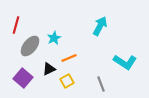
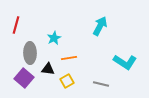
gray ellipse: moved 7 px down; rotated 40 degrees counterclockwise
orange line: rotated 14 degrees clockwise
black triangle: moved 1 px left; rotated 32 degrees clockwise
purple square: moved 1 px right
gray line: rotated 56 degrees counterclockwise
